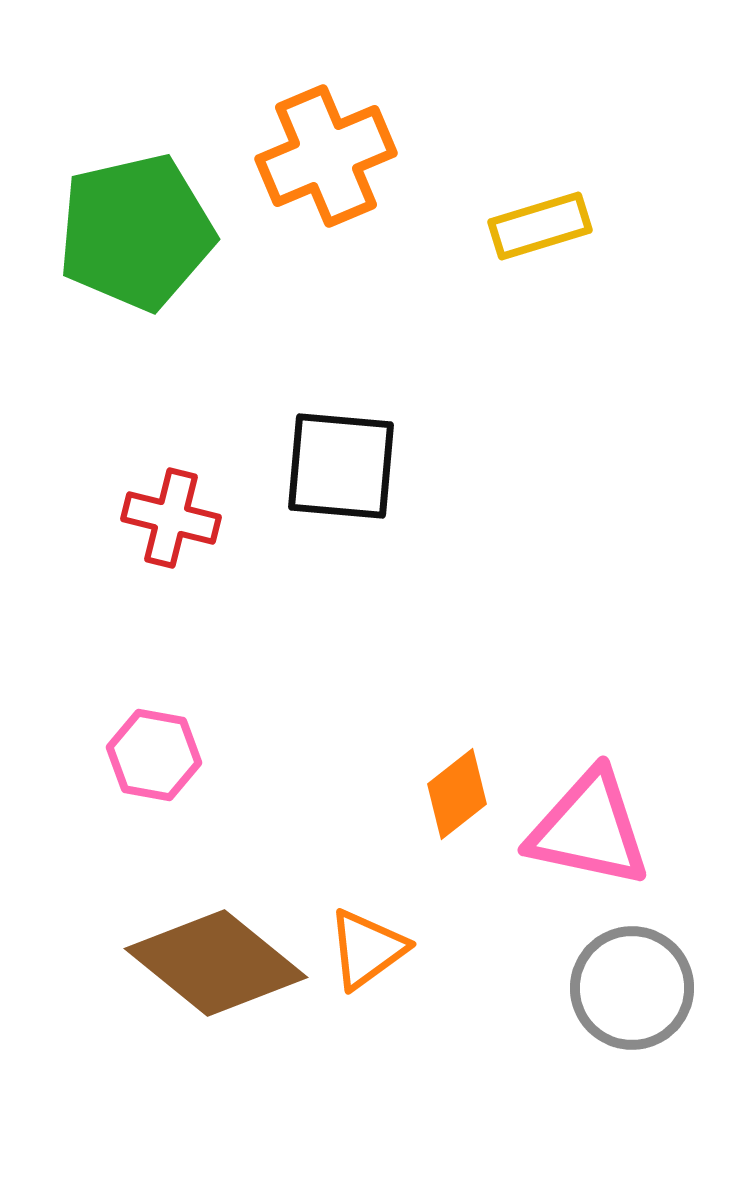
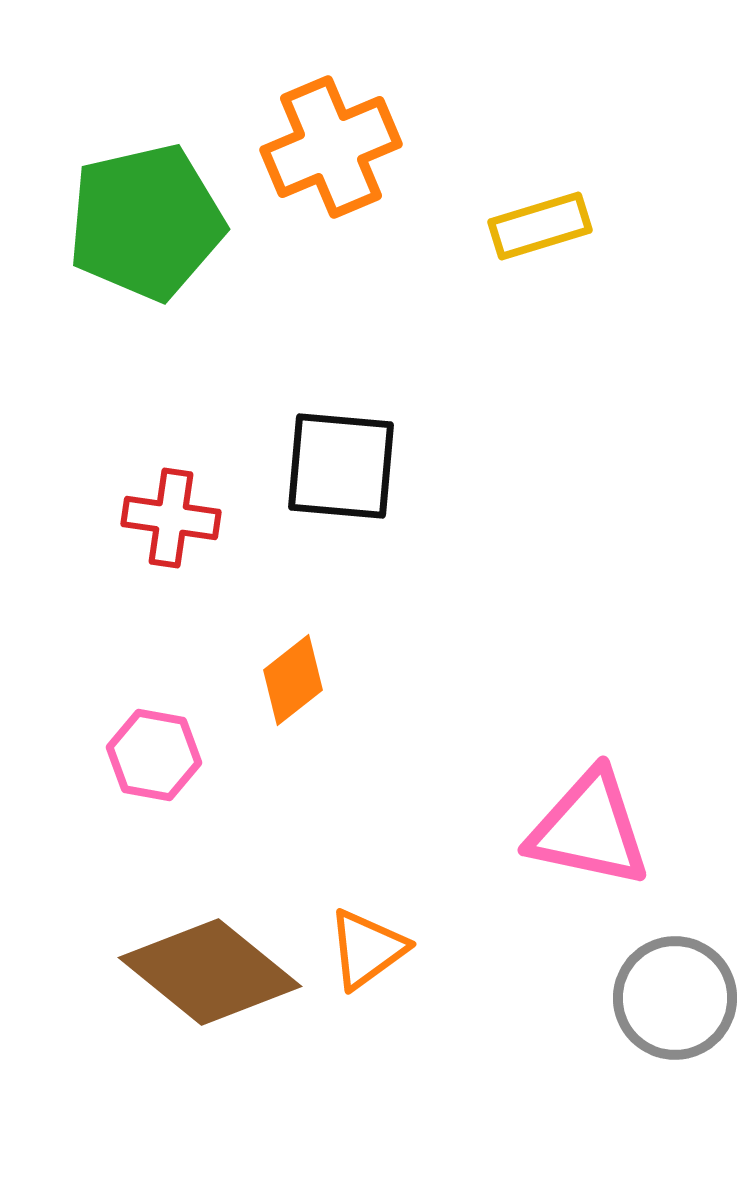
orange cross: moved 5 px right, 9 px up
green pentagon: moved 10 px right, 10 px up
red cross: rotated 6 degrees counterclockwise
orange diamond: moved 164 px left, 114 px up
brown diamond: moved 6 px left, 9 px down
gray circle: moved 43 px right, 10 px down
